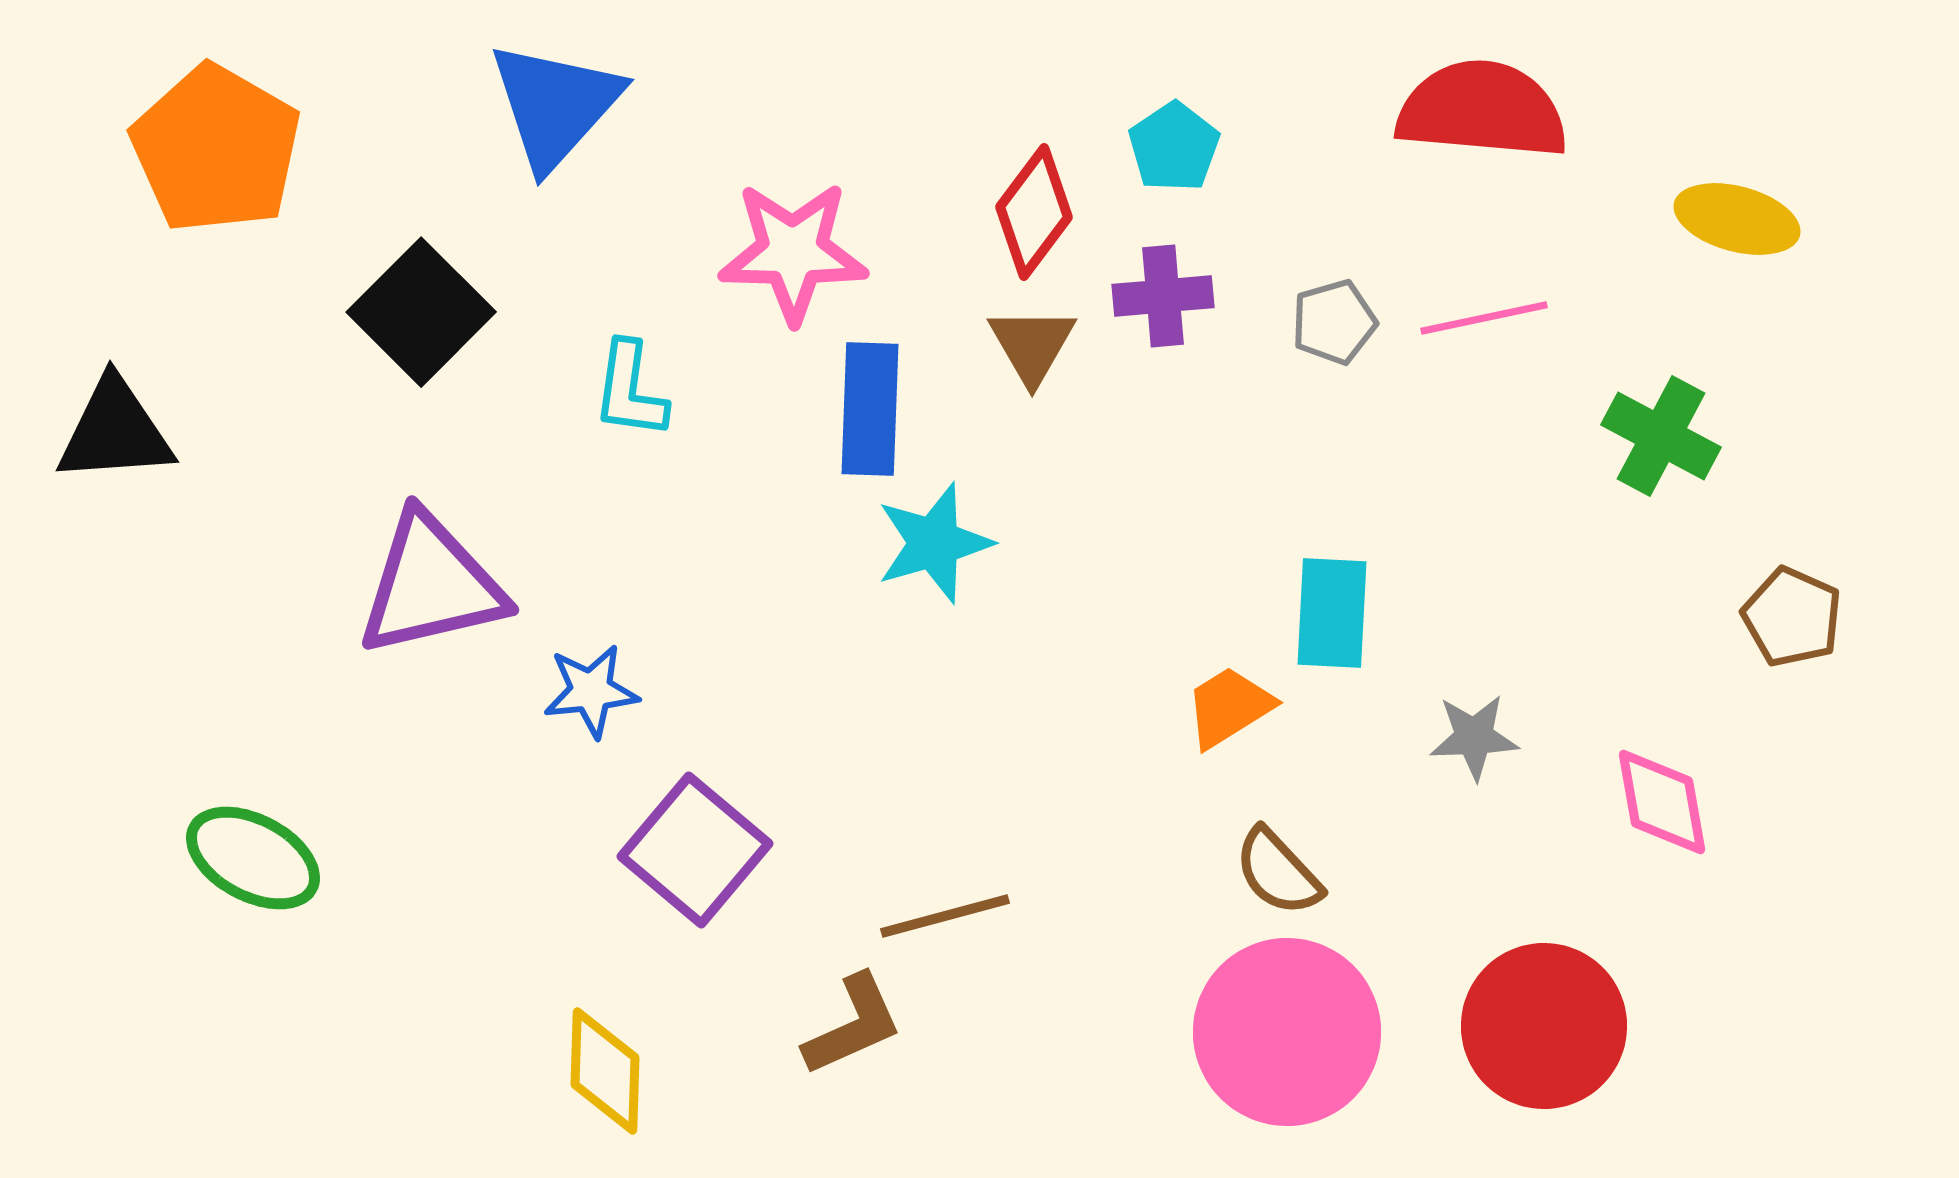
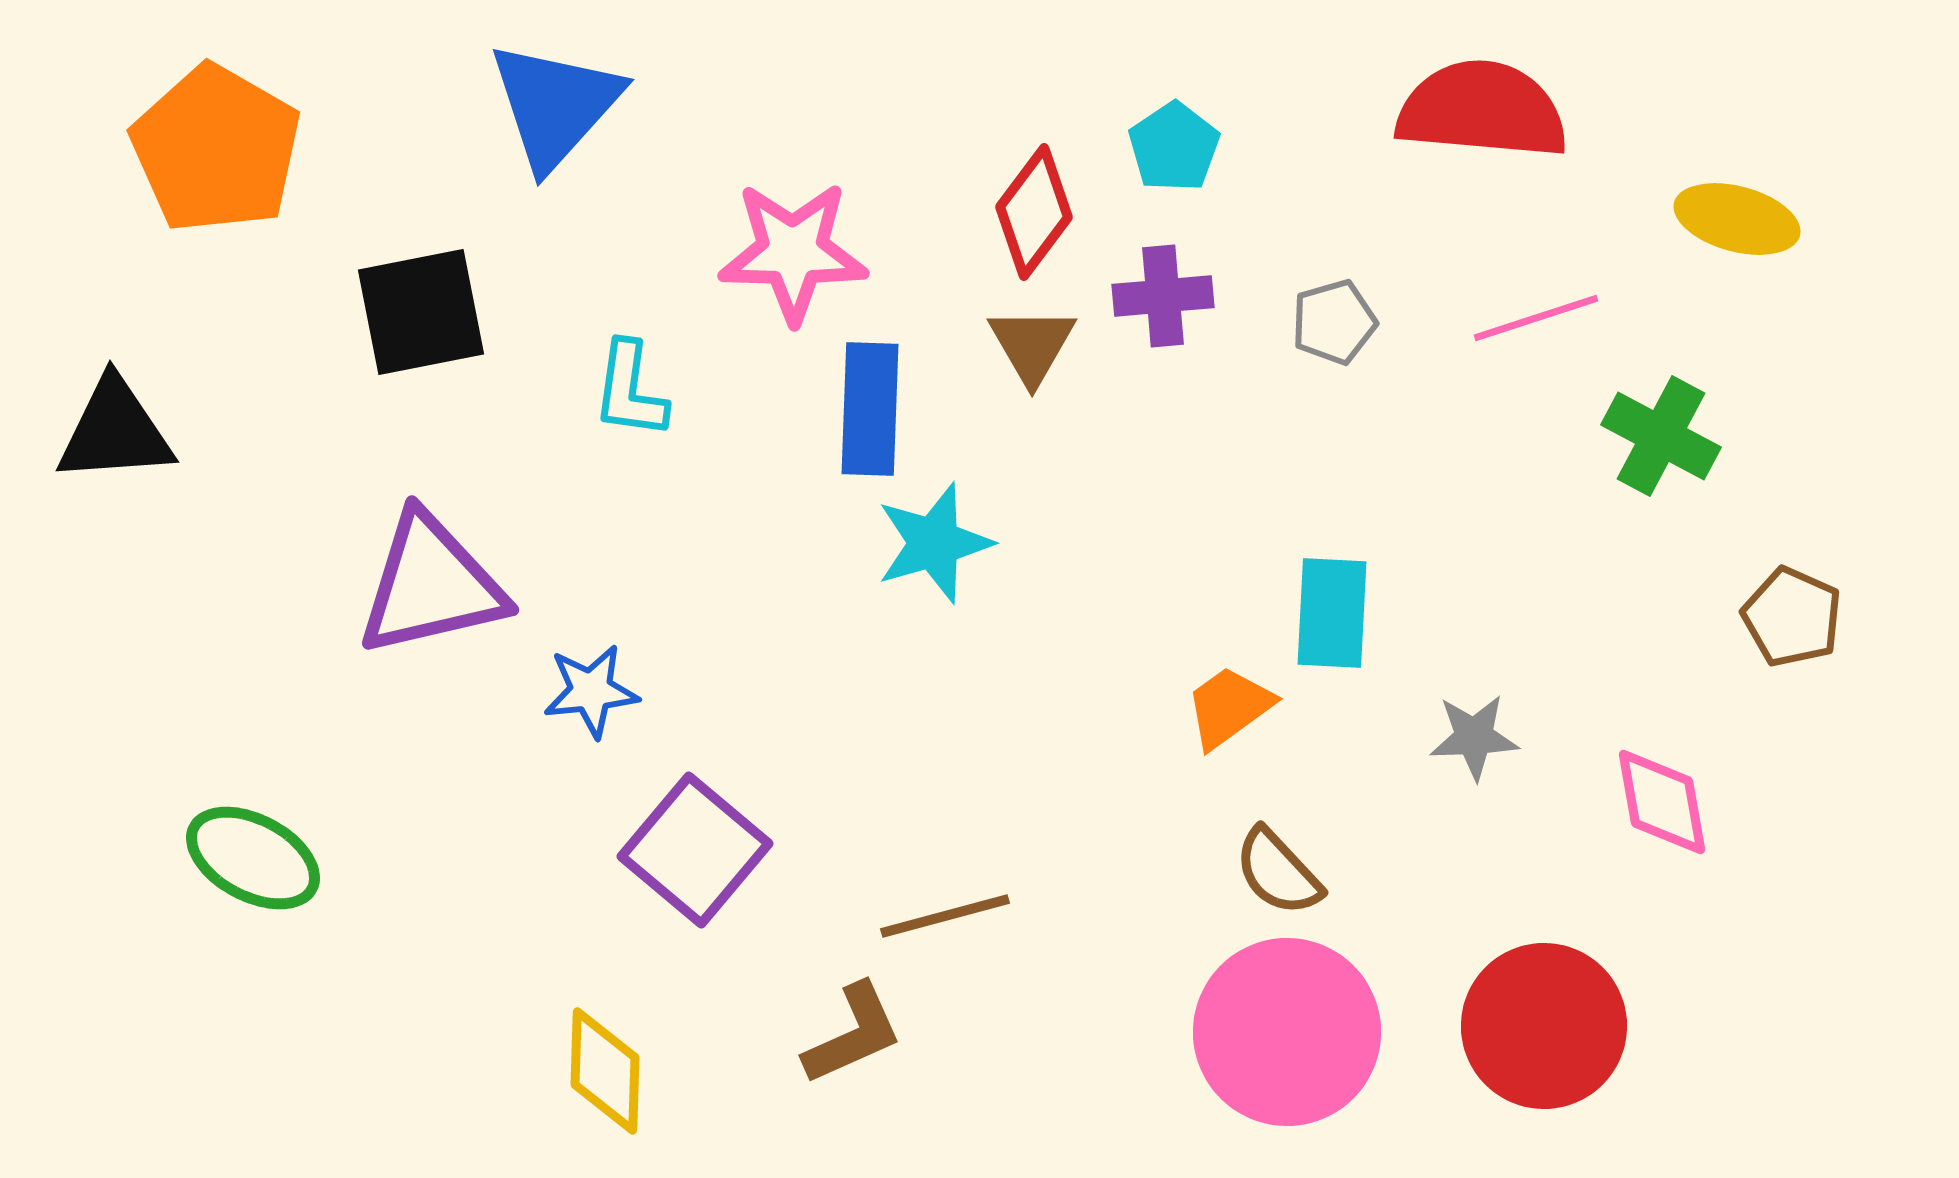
black square: rotated 34 degrees clockwise
pink line: moved 52 px right; rotated 6 degrees counterclockwise
orange trapezoid: rotated 4 degrees counterclockwise
brown L-shape: moved 9 px down
